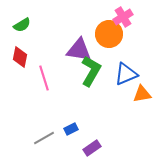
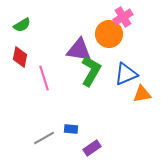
blue rectangle: rotated 32 degrees clockwise
